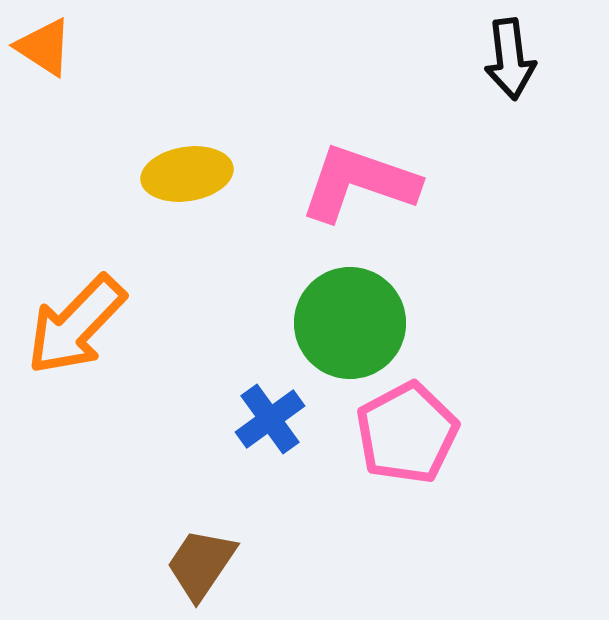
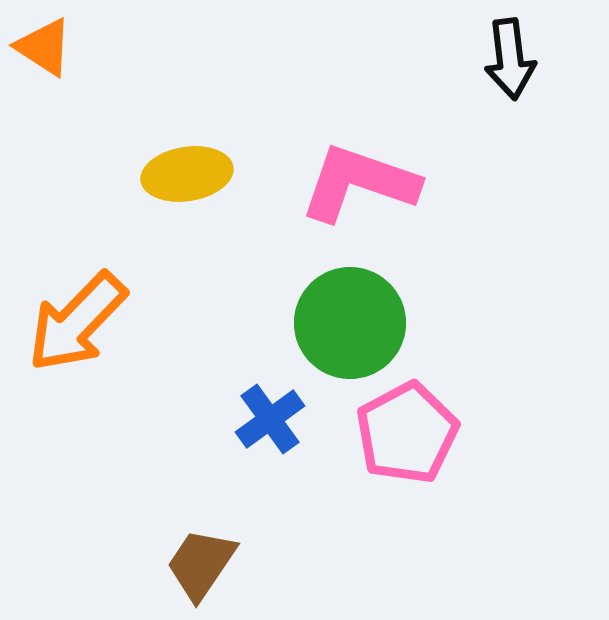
orange arrow: moved 1 px right, 3 px up
